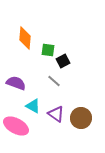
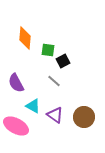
purple semicircle: rotated 138 degrees counterclockwise
purple triangle: moved 1 px left, 1 px down
brown circle: moved 3 px right, 1 px up
